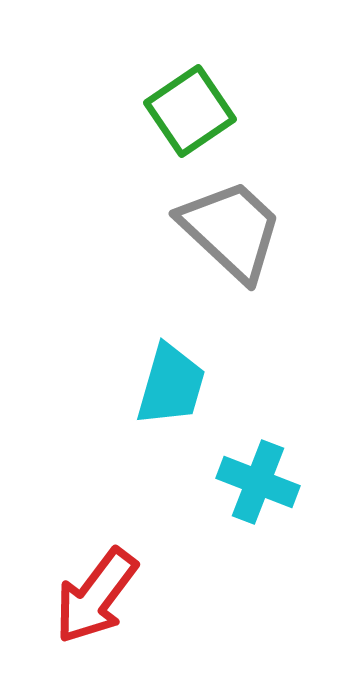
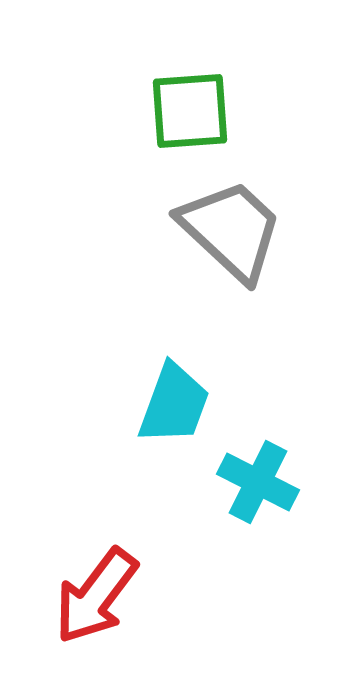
green square: rotated 30 degrees clockwise
cyan trapezoid: moved 3 px right, 19 px down; rotated 4 degrees clockwise
cyan cross: rotated 6 degrees clockwise
